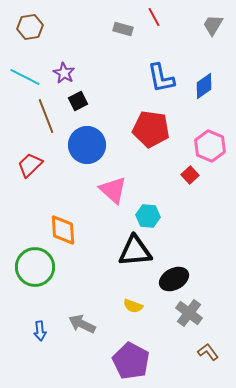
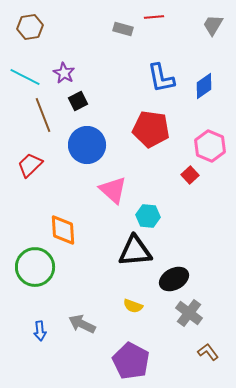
red line: rotated 66 degrees counterclockwise
brown line: moved 3 px left, 1 px up
